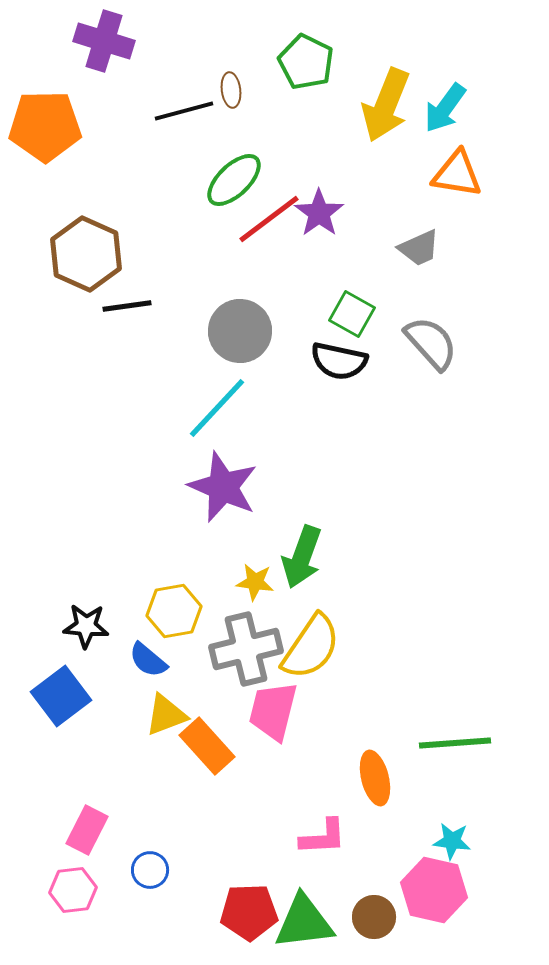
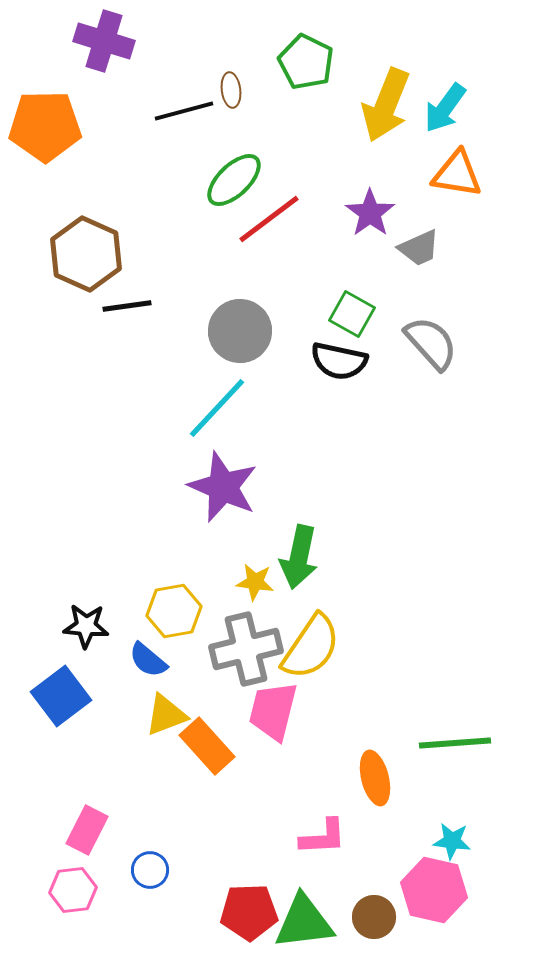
purple star at (319, 213): moved 51 px right
green arrow at (302, 557): moved 3 px left; rotated 8 degrees counterclockwise
